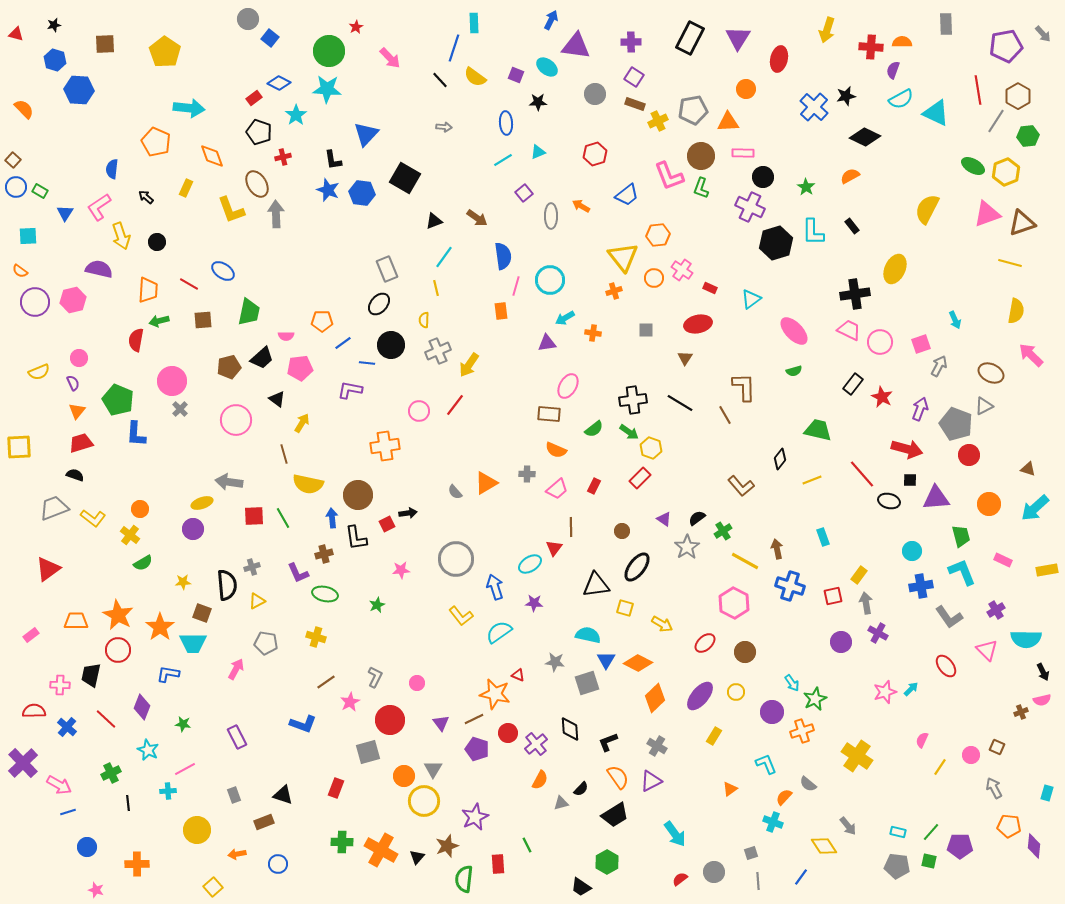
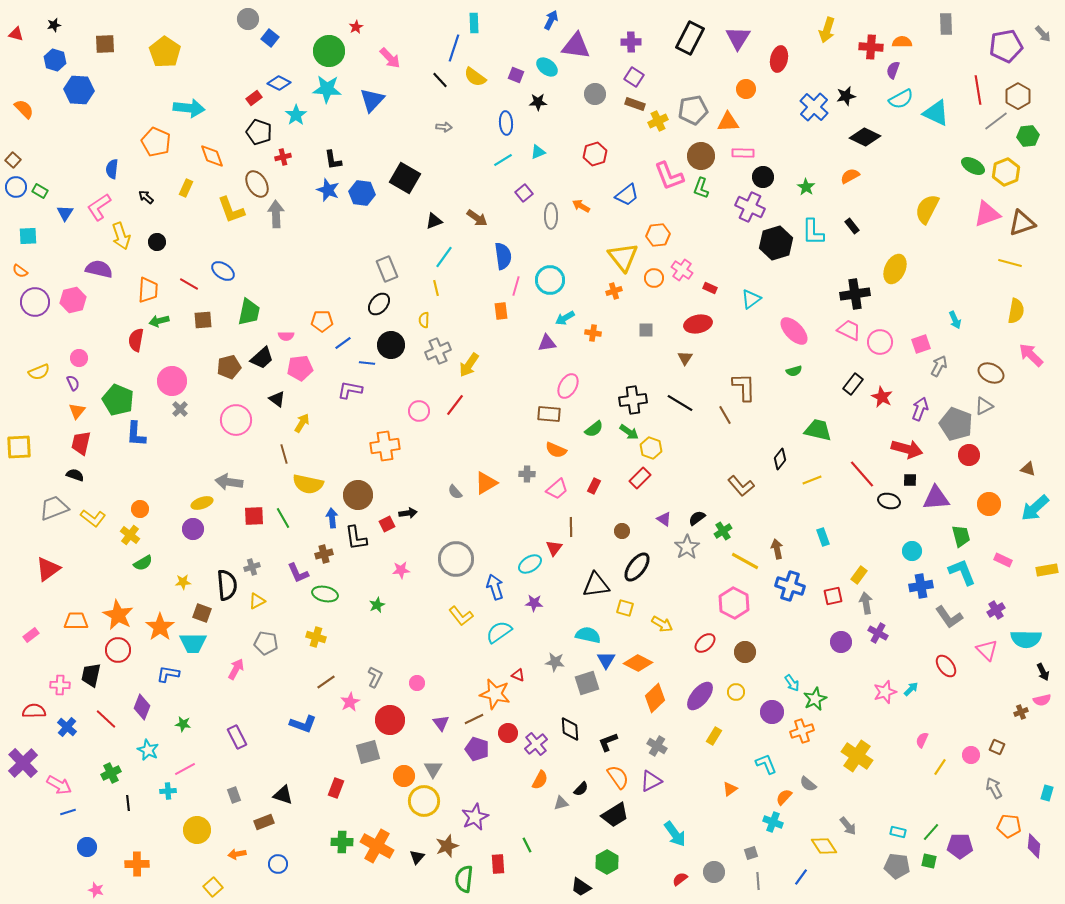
gray line at (996, 121): rotated 20 degrees clockwise
blue triangle at (366, 134): moved 6 px right, 34 px up
red trapezoid at (81, 443): rotated 60 degrees counterclockwise
orange cross at (381, 850): moved 4 px left, 4 px up
